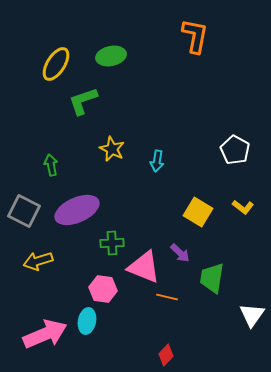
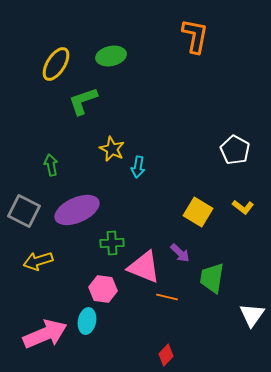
cyan arrow: moved 19 px left, 6 px down
